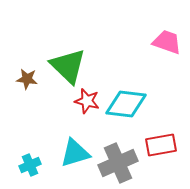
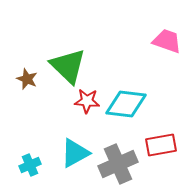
pink trapezoid: moved 1 px up
brown star: rotated 15 degrees clockwise
red star: rotated 10 degrees counterclockwise
cyan triangle: rotated 12 degrees counterclockwise
gray cross: moved 1 px down
